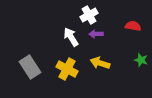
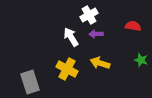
gray rectangle: moved 15 px down; rotated 15 degrees clockwise
